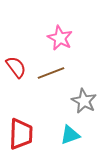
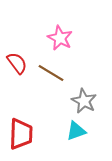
red semicircle: moved 1 px right, 4 px up
brown line: rotated 52 degrees clockwise
cyan triangle: moved 6 px right, 4 px up
